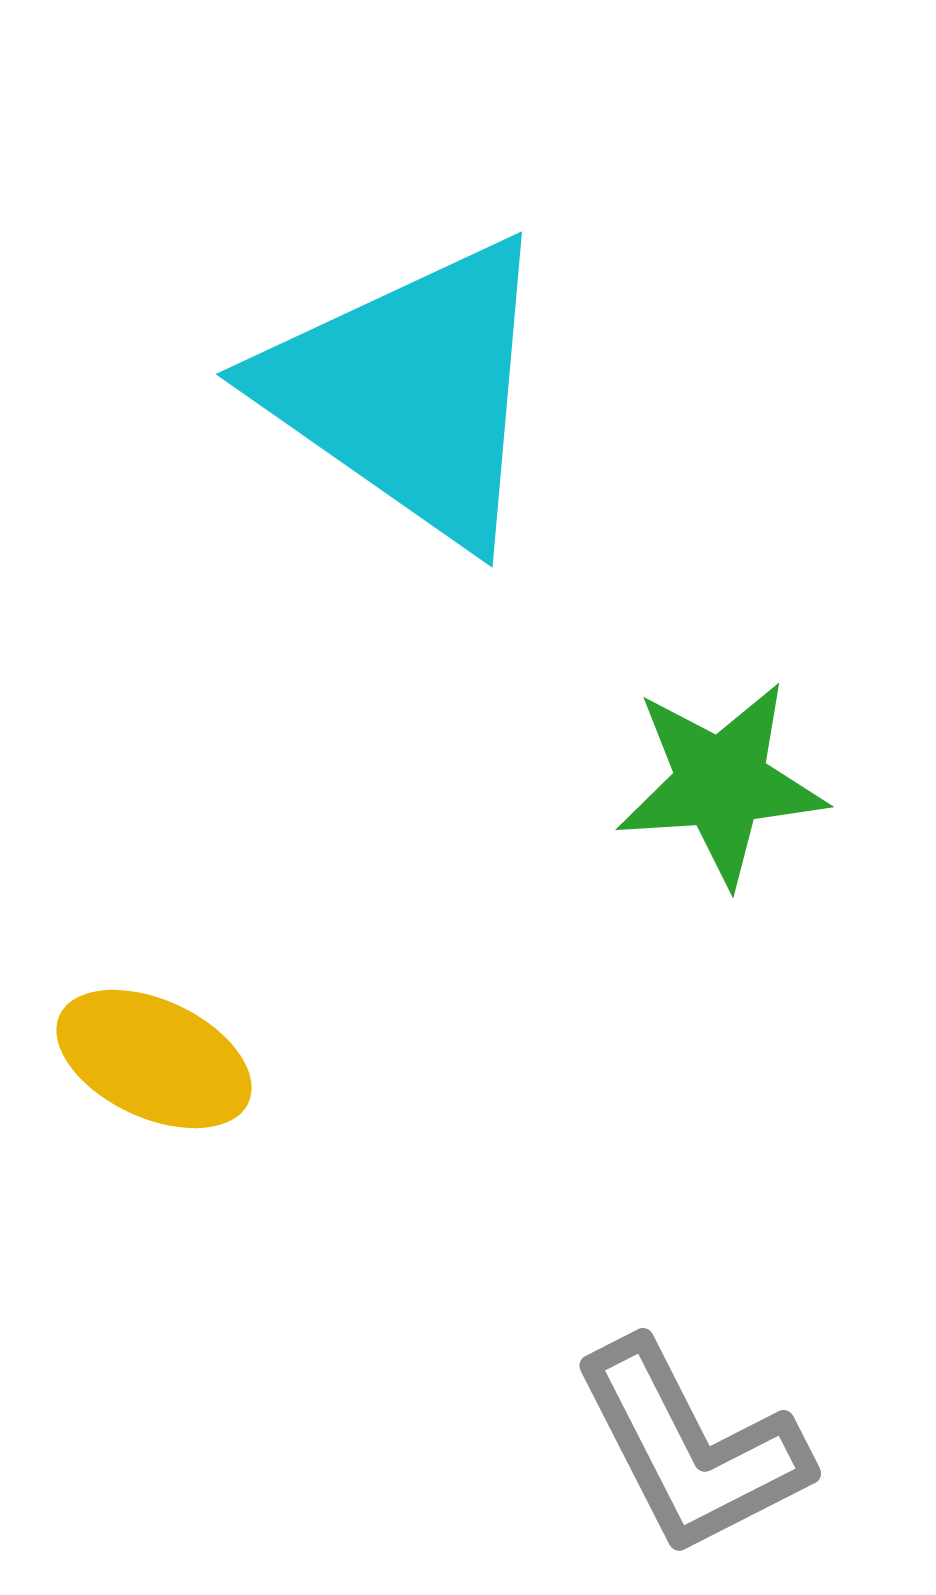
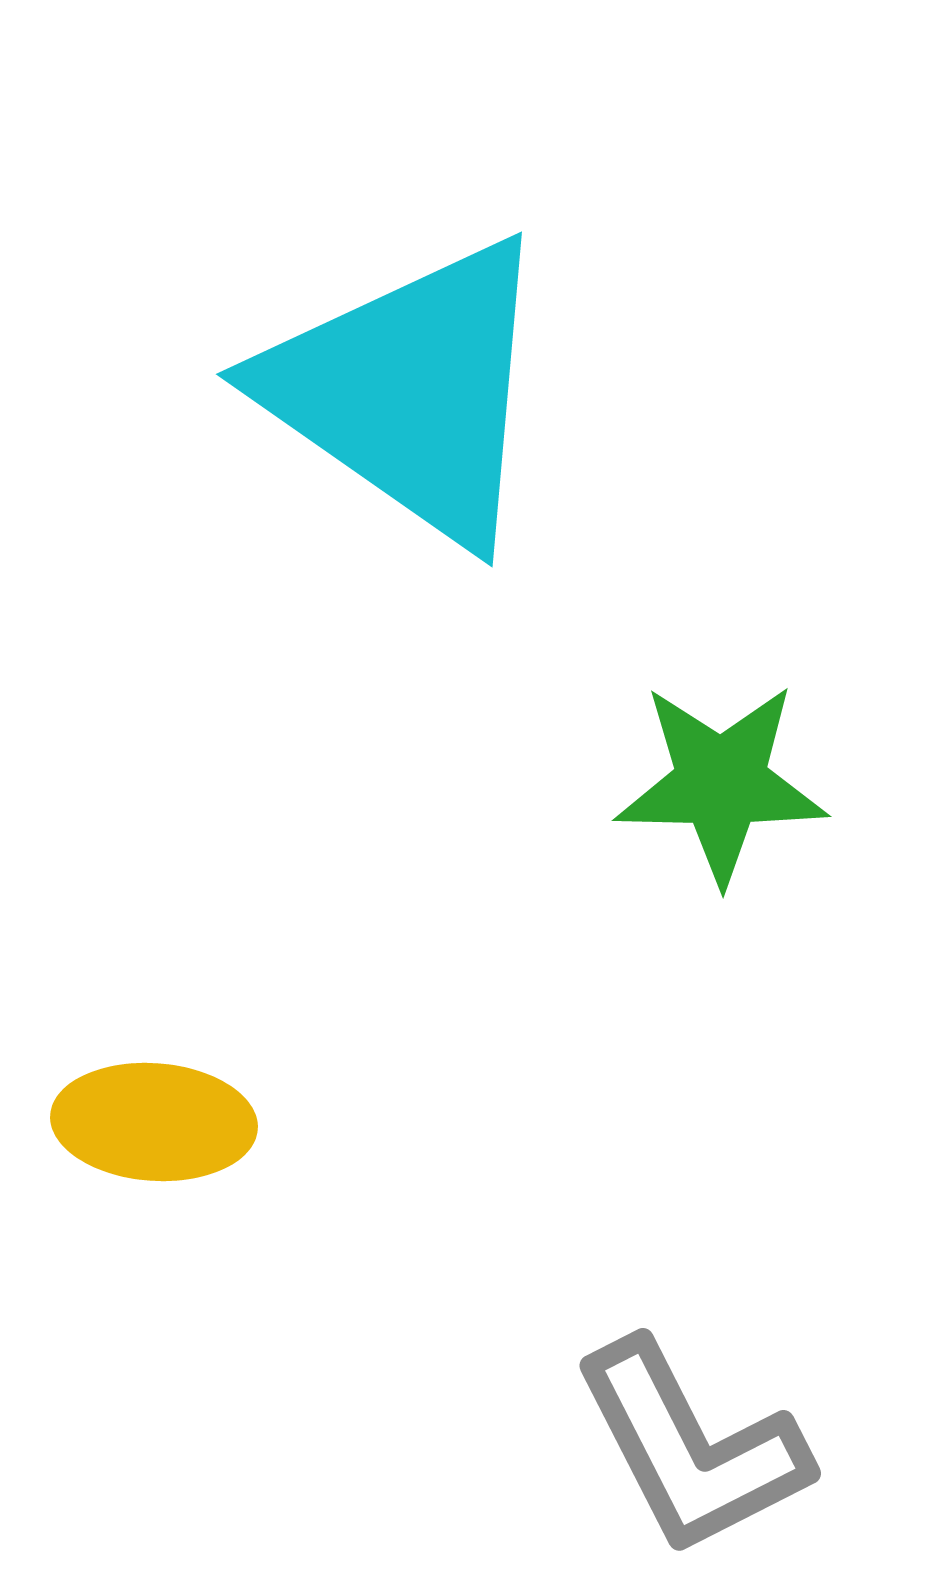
green star: rotated 5 degrees clockwise
yellow ellipse: moved 63 px down; rotated 21 degrees counterclockwise
